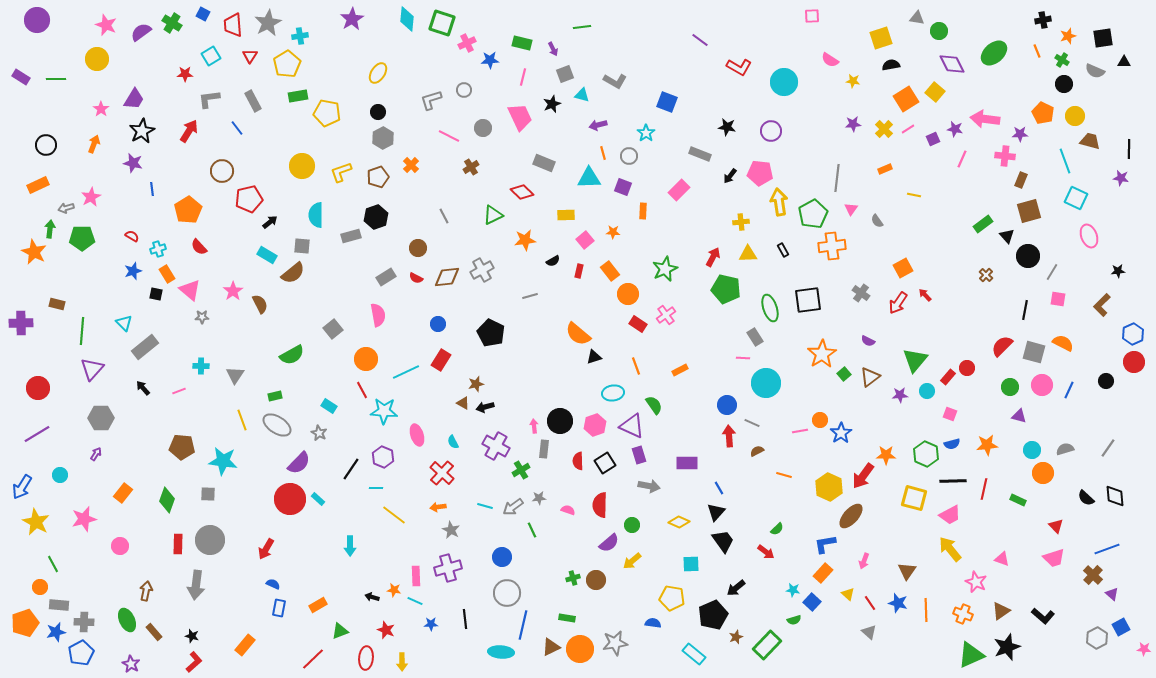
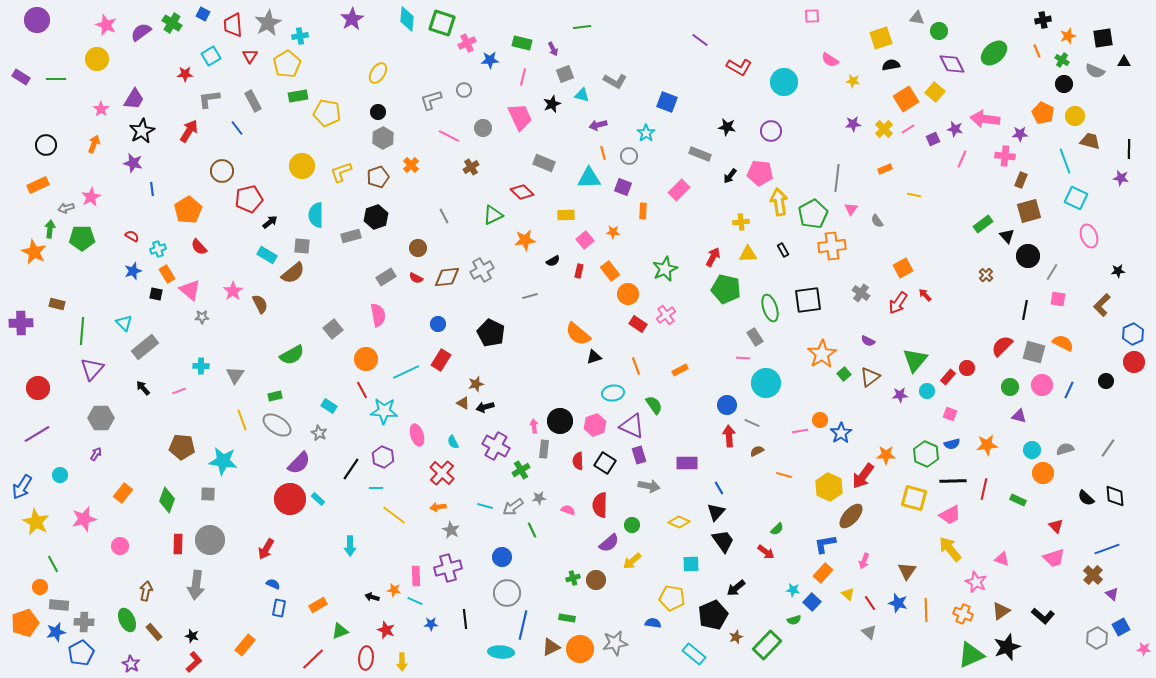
black square at (605, 463): rotated 25 degrees counterclockwise
